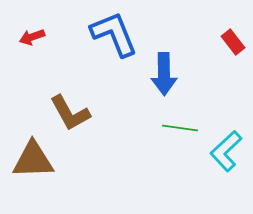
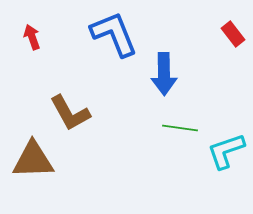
red arrow: rotated 90 degrees clockwise
red rectangle: moved 8 px up
cyan L-shape: rotated 24 degrees clockwise
